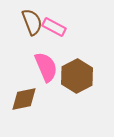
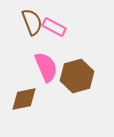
brown hexagon: rotated 12 degrees clockwise
